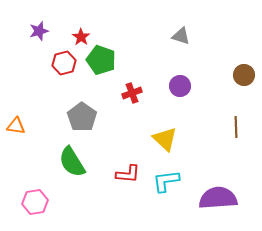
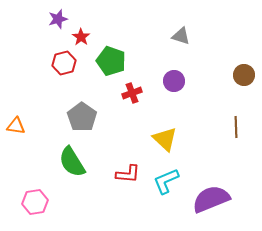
purple star: moved 19 px right, 12 px up
green pentagon: moved 10 px right, 1 px down
purple circle: moved 6 px left, 5 px up
cyan L-shape: rotated 16 degrees counterclockwise
purple semicircle: moved 7 px left, 1 px down; rotated 18 degrees counterclockwise
